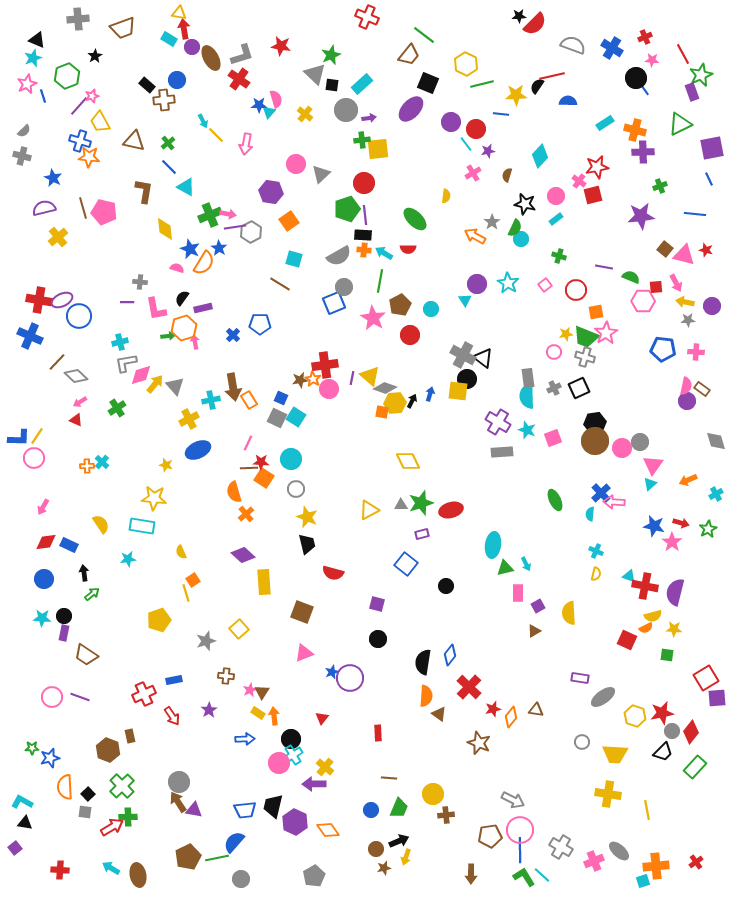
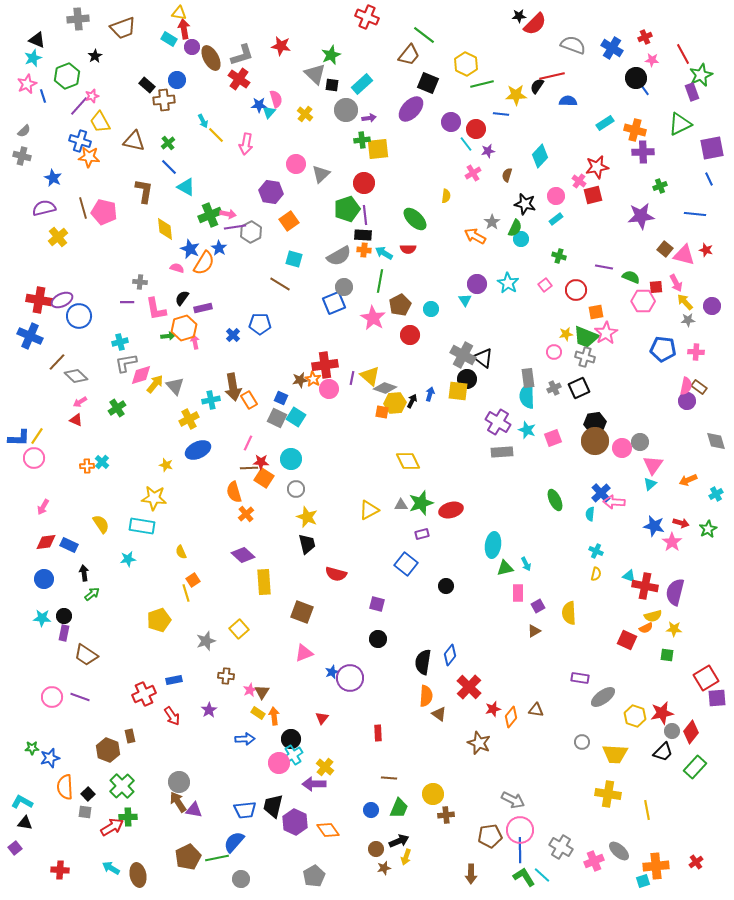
yellow arrow at (685, 302): rotated 36 degrees clockwise
brown rectangle at (702, 389): moved 3 px left, 2 px up
red semicircle at (333, 573): moved 3 px right, 1 px down
